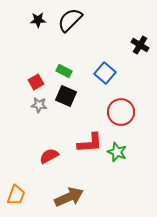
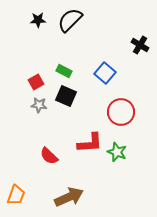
red semicircle: rotated 108 degrees counterclockwise
